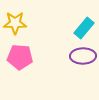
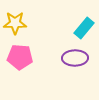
purple ellipse: moved 8 px left, 2 px down
